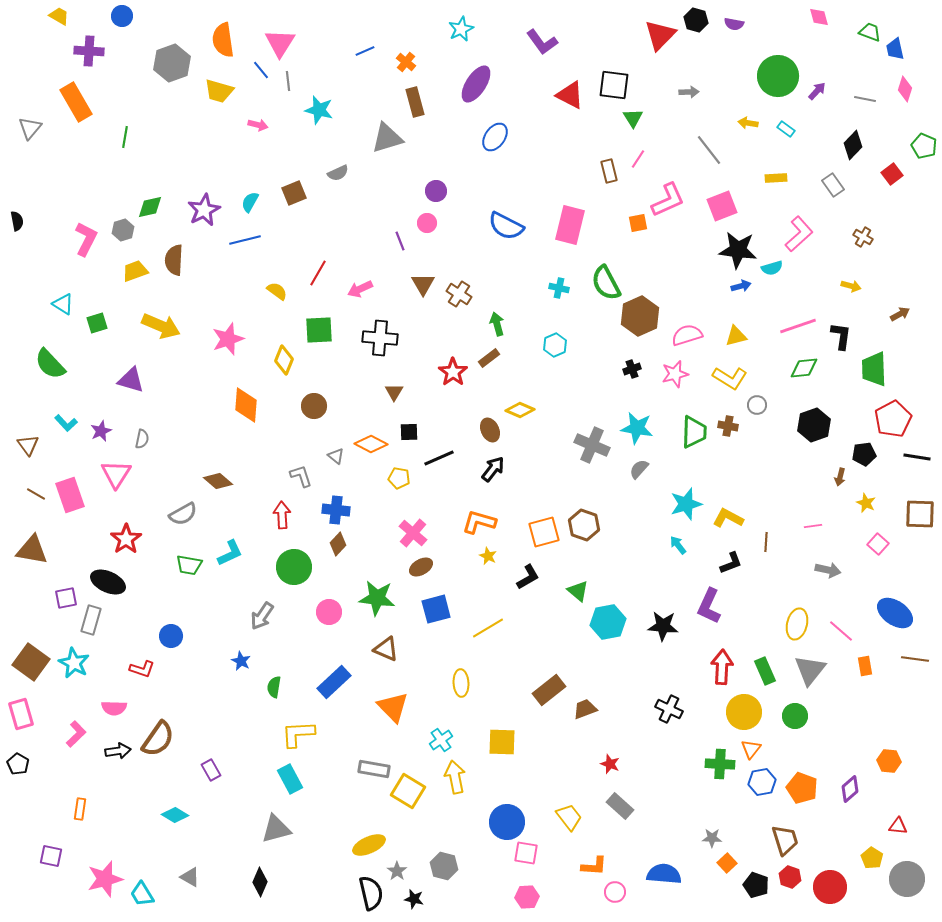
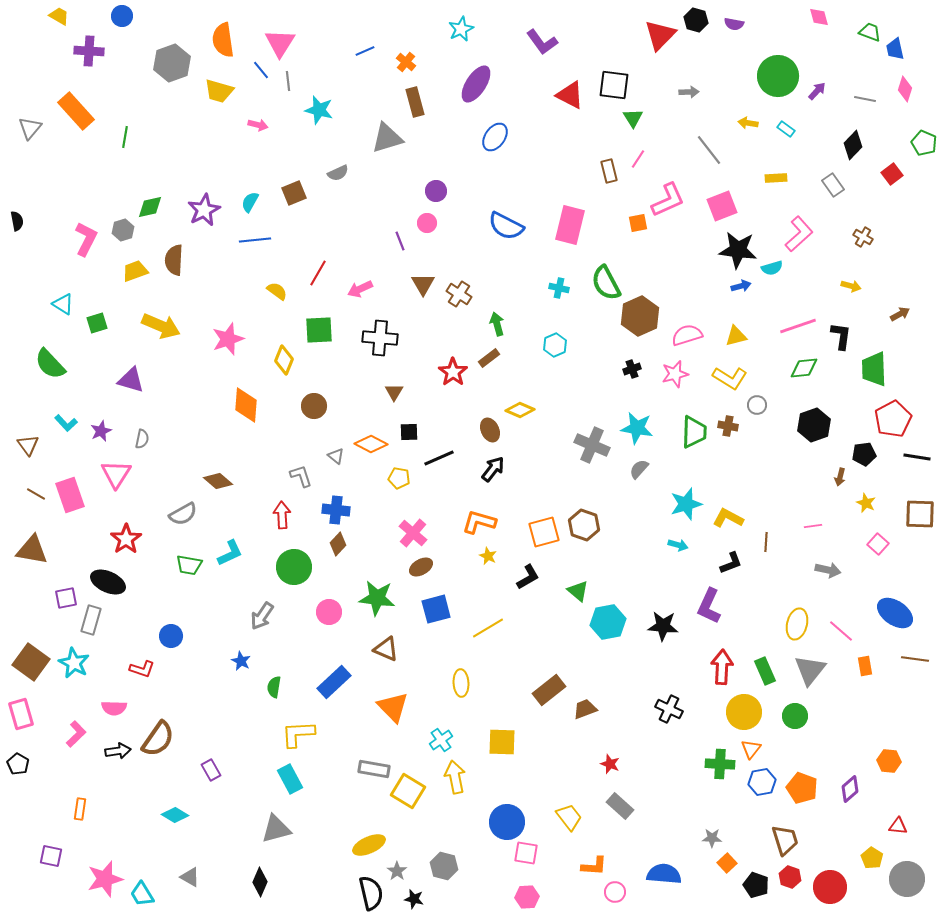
orange rectangle at (76, 102): moved 9 px down; rotated 12 degrees counterclockwise
green pentagon at (924, 146): moved 3 px up
blue line at (245, 240): moved 10 px right; rotated 8 degrees clockwise
cyan arrow at (678, 545): rotated 144 degrees clockwise
